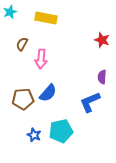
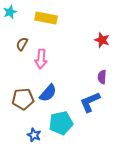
cyan pentagon: moved 8 px up
